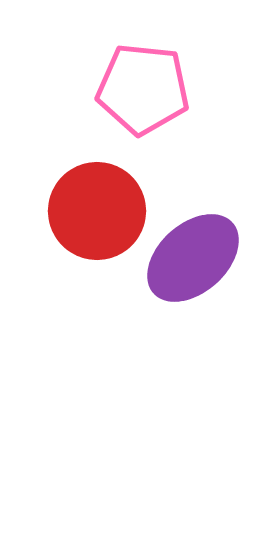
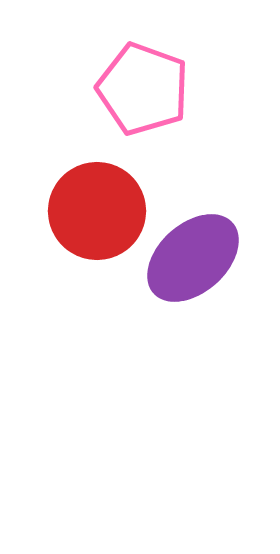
pink pentagon: rotated 14 degrees clockwise
